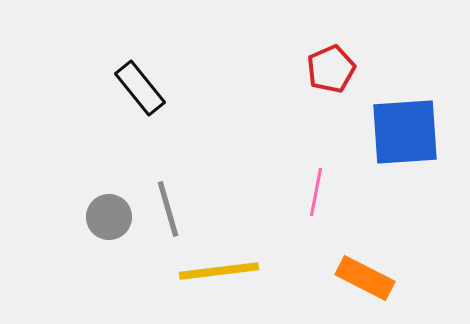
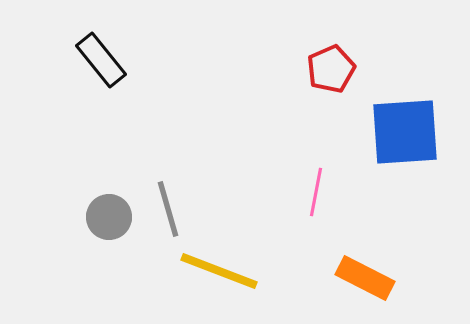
black rectangle: moved 39 px left, 28 px up
yellow line: rotated 28 degrees clockwise
